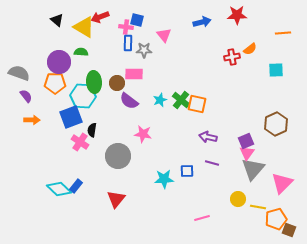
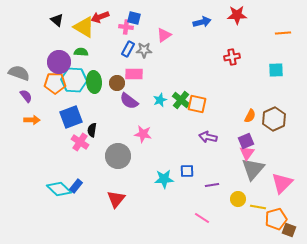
blue square at (137, 20): moved 3 px left, 2 px up
pink triangle at (164, 35): rotated 35 degrees clockwise
blue rectangle at (128, 43): moved 6 px down; rotated 28 degrees clockwise
orange semicircle at (250, 49): moved 67 px down; rotated 24 degrees counterclockwise
cyan hexagon at (83, 96): moved 9 px left, 16 px up
brown hexagon at (276, 124): moved 2 px left, 5 px up
purple line at (212, 163): moved 22 px down; rotated 24 degrees counterclockwise
pink line at (202, 218): rotated 49 degrees clockwise
